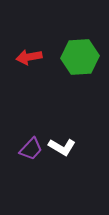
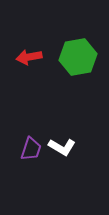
green hexagon: moved 2 px left; rotated 6 degrees counterclockwise
purple trapezoid: rotated 25 degrees counterclockwise
